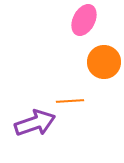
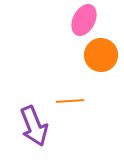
orange circle: moved 3 px left, 7 px up
purple arrow: moved 1 px left, 3 px down; rotated 87 degrees clockwise
